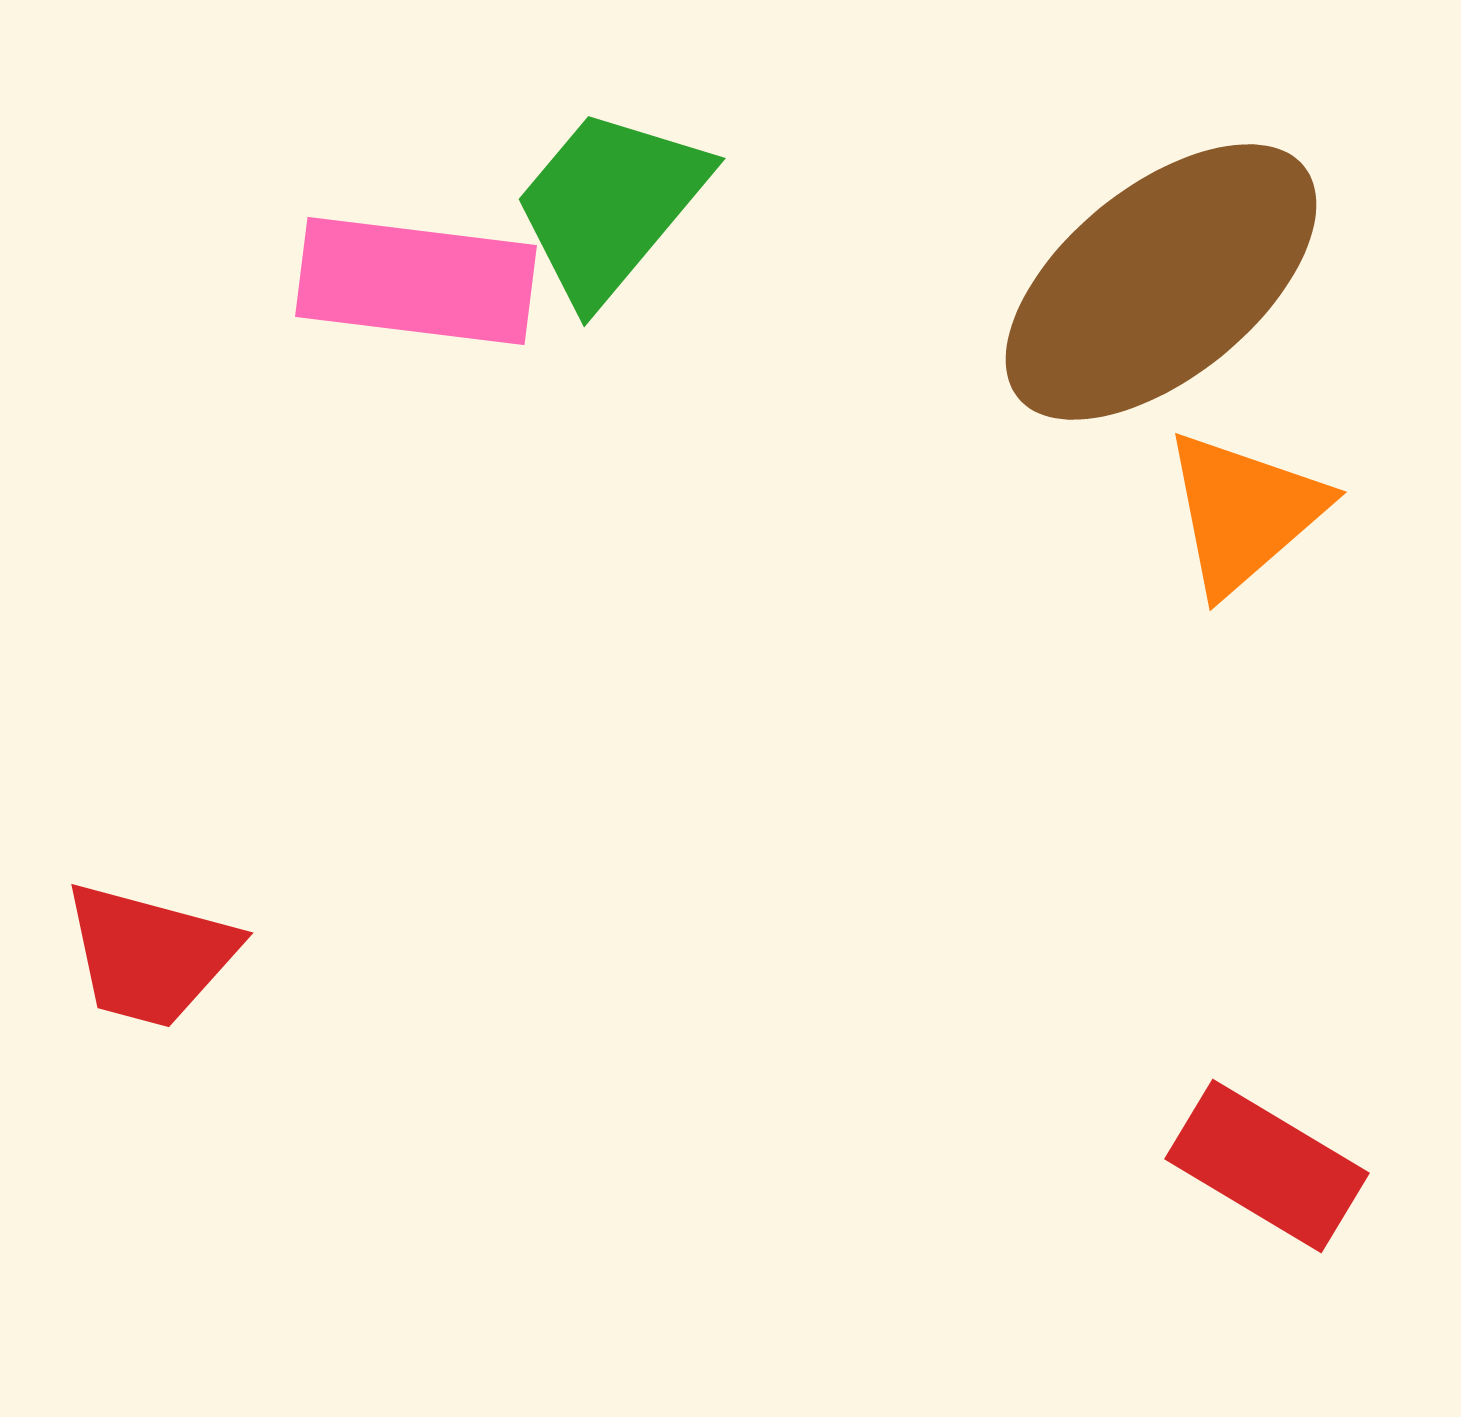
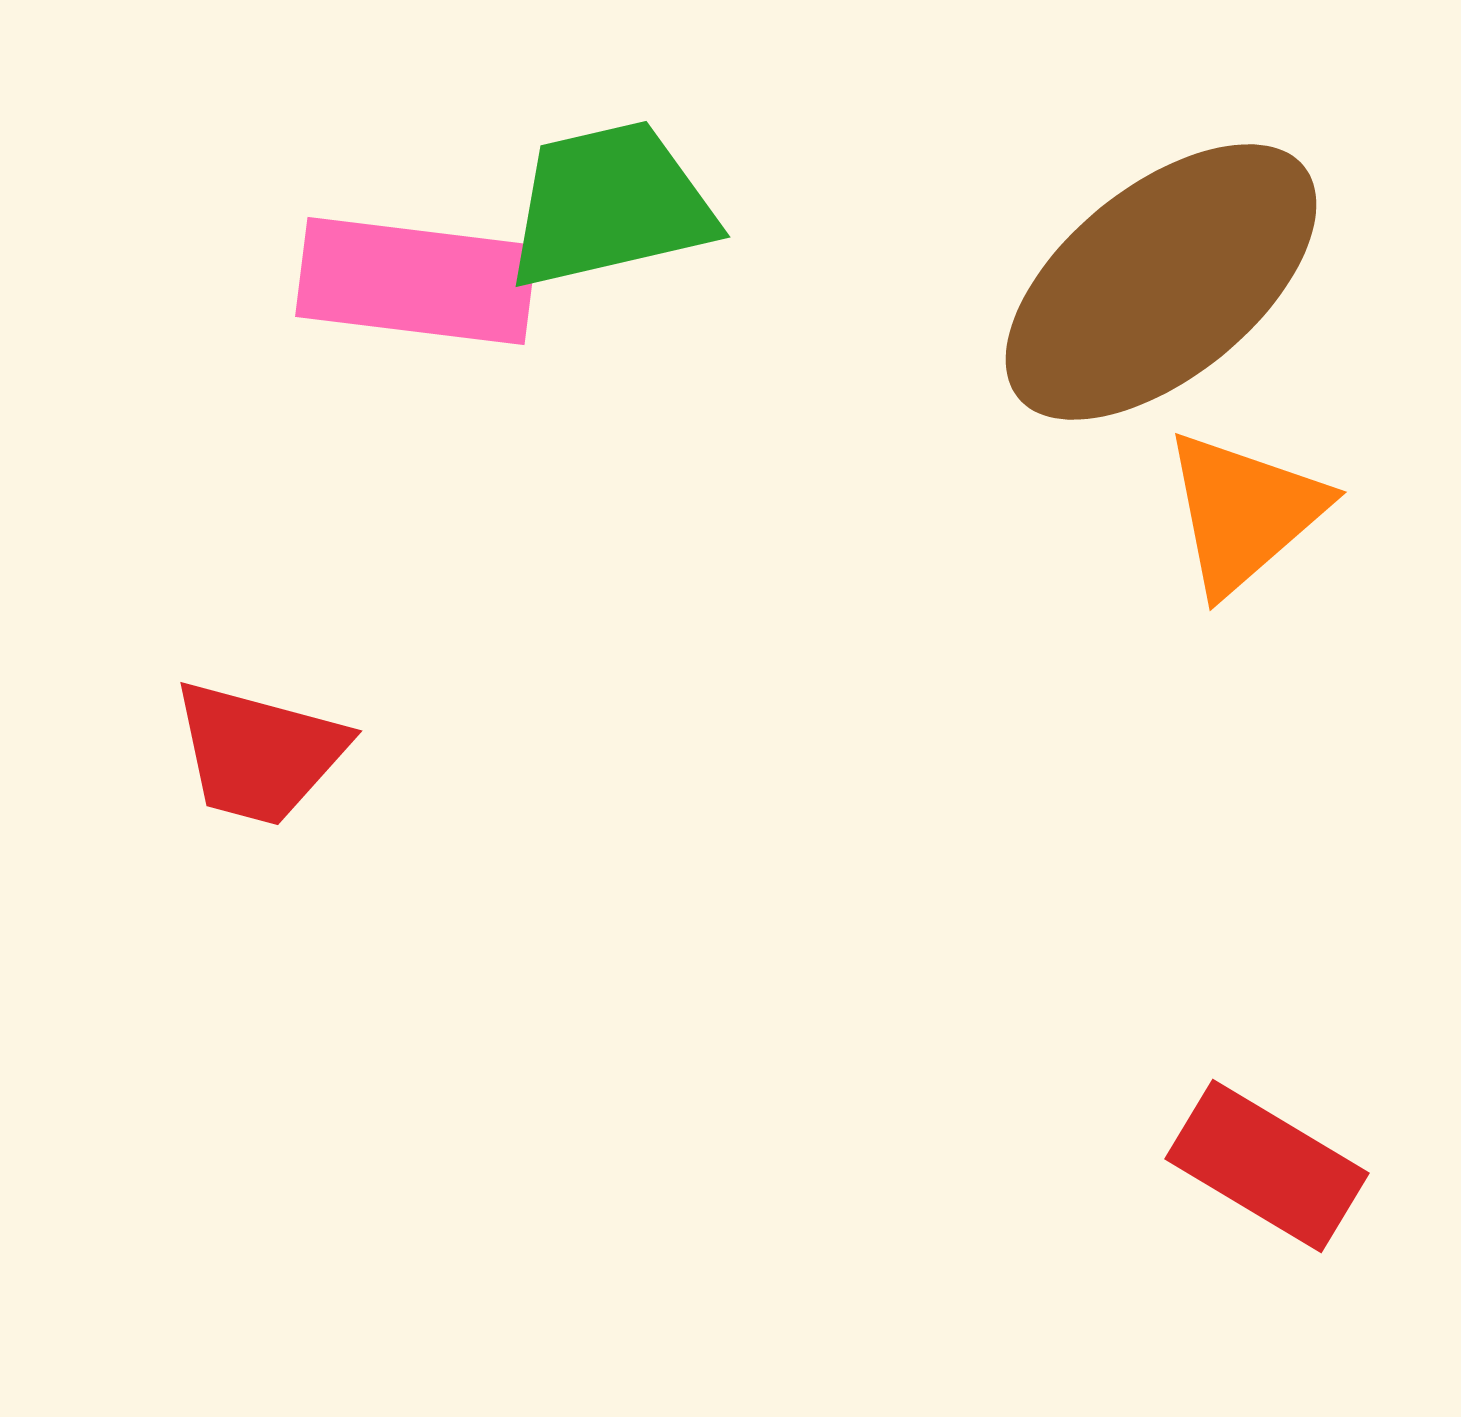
green trapezoid: rotated 37 degrees clockwise
red trapezoid: moved 109 px right, 202 px up
